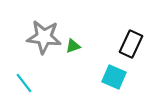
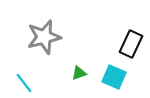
gray star: rotated 20 degrees counterclockwise
green triangle: moved 6 px right, 27 px down
